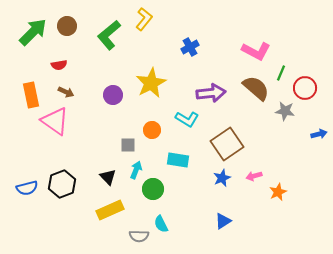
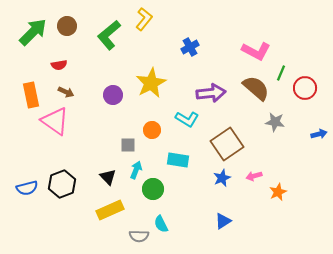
gray star: moved 10 px left, 11 px down
